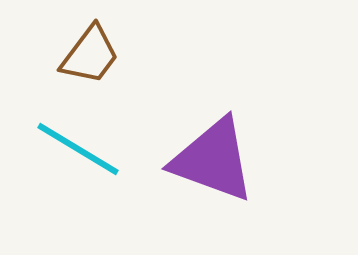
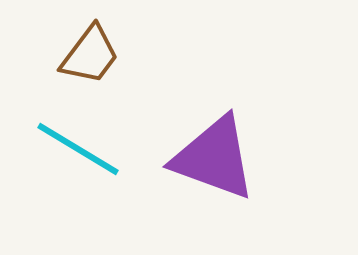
purple triangle: moved 1 px right, 2 px up
